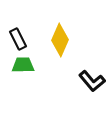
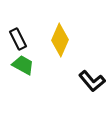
green trapezoid: rotated 30 degrees clockwise
